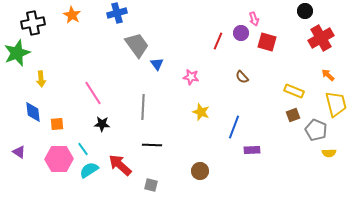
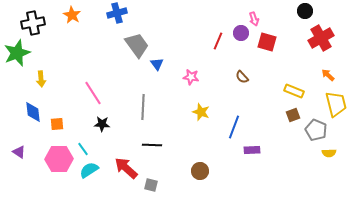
red arrow: moved 6 px right, 3 px down
